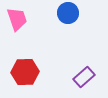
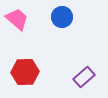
blue circle: moved 6 px left, 4 px down
pink trapezoid: rotated 30 degrees counterclockwise
